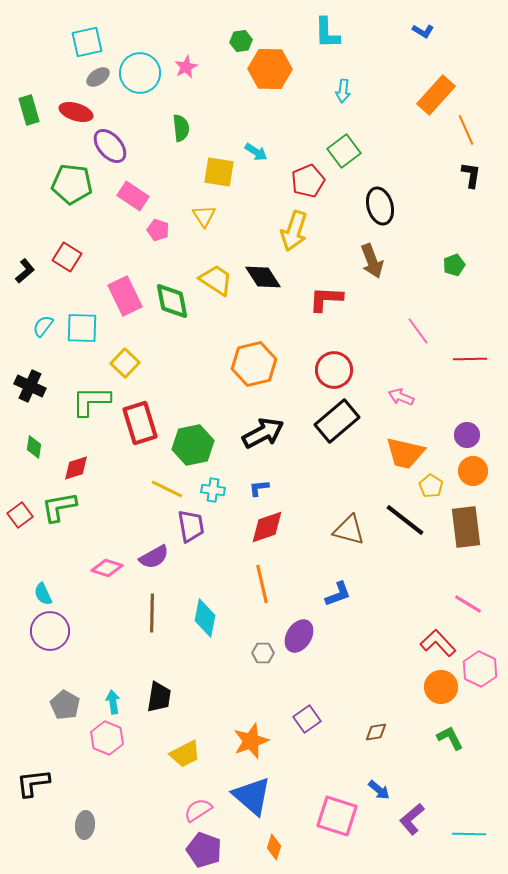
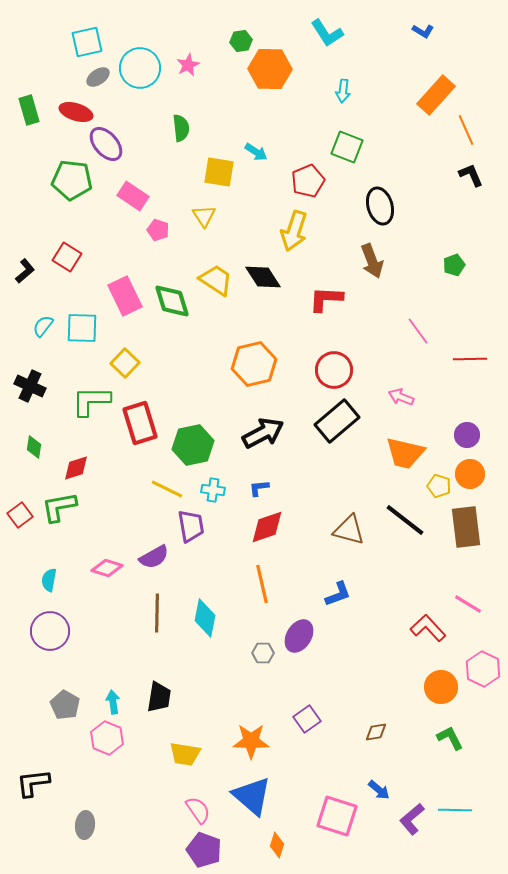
cyan L-shape at (327, 33): rotated 32 degrees counterclockwise
pink star at (186, 67): moved 2 px right, 2 px up
cyan circle at (140, 73): moved 5 px up
purple ellipse at (110, 146): moved 4 px left, 2 px up
green square at (344, 151): moved 3 px right, 4 px up; rotated 32 degrees counterclockwise
black L-shape at (471, 175): rotated 32 degrees counterclockwise
green pentagon at (72, 184): moved 4 px up
green diamond at (172, 301): rotated 6 degrees counterclockwise
orange circle at (473, 471): moved 3 px left, 3 px down
yellow pentagon at (431, 486): moved 8 px right; rotated 15 degrees counterclockwise
cyan semicircle at (43, 594): moved 6 px right, 14 px up; rotated 35 degrees clockwise
brown line at (152, 613): moved 5 px right
red L-shape at (438, 643): moved 10 px left, 15 px up
pink hexagon at (480, 669): moved 3 px right
orange star at (251, 741): rotated 21 degrees clockwise
yellow trapezoid at (185, 754): rotated 36 degrees clockwise
pink semicircle at (198, 810): rotated 88 degrees clockwise
cyan line at (469, 834): moved 14 px left, 24 px up
orange diamond at (274, 847): moved 3 px right, 2 px up
